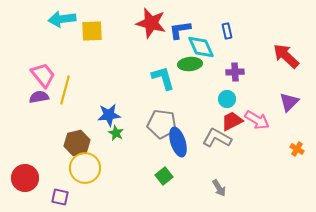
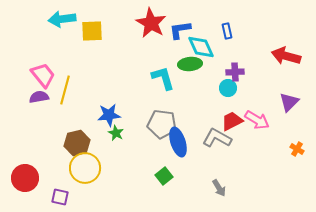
red star: rotated 16 degrees clockwise
red arrow: rotated 28 degrees counterclockwise
cyan circle: moved 1 px right, 11 px up
